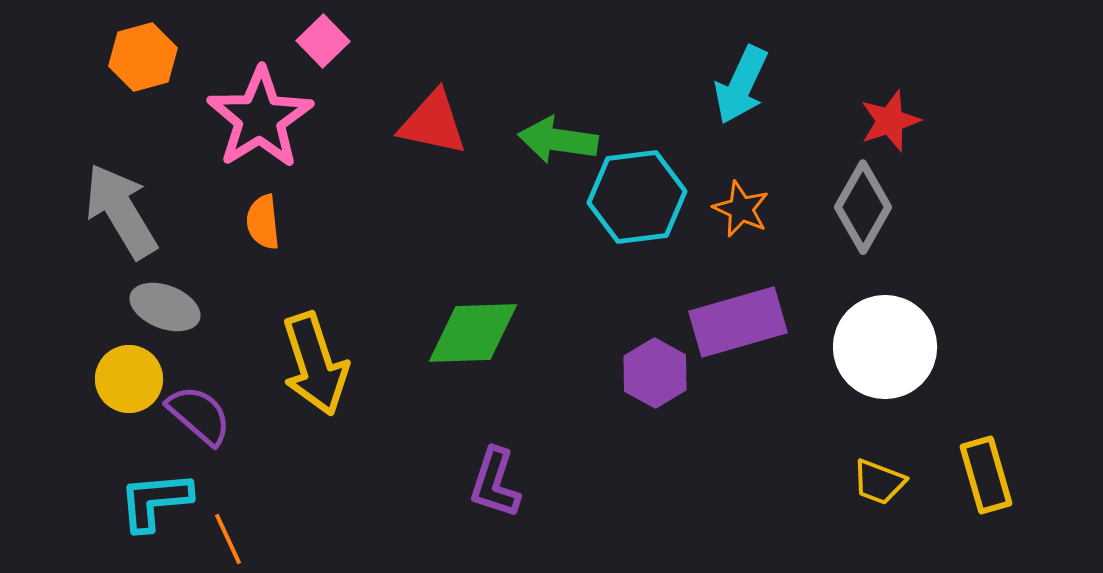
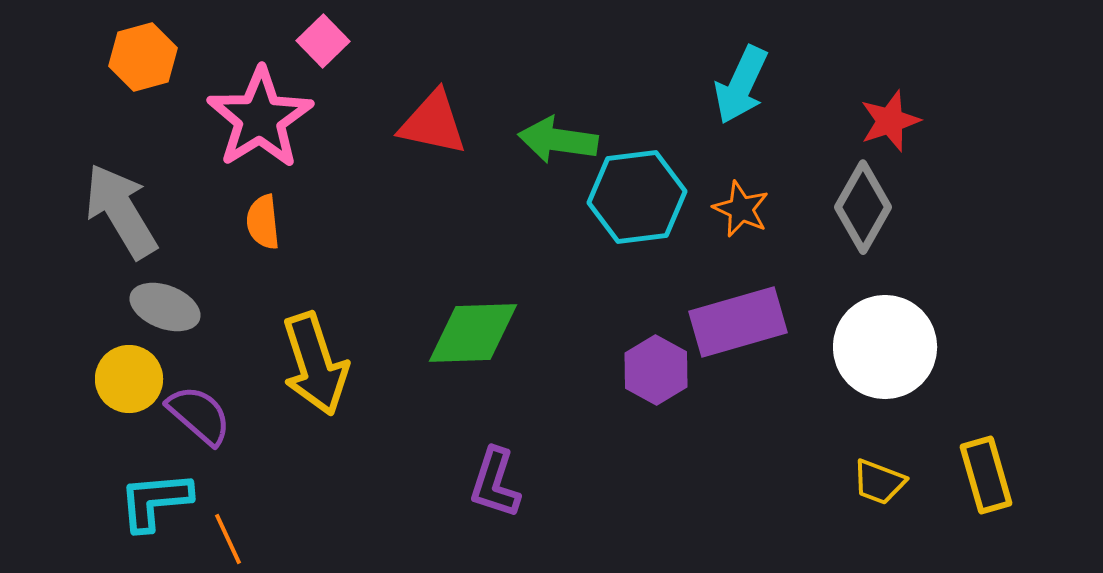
purple hexagon: moved 1 px right, 3 px up
